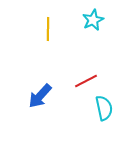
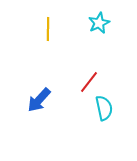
cyan star: moved 6 px right, 3 px down
red line: moved 3 px right, 1 px down; rotated 25 degrees counterclockwise
blue arrow: moved 1 px left, 4 px down
